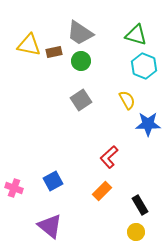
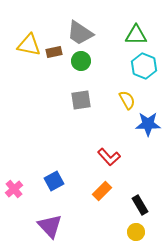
green triangle: rotated 15 degrees counterclockwise
gray square: rotated 25 degrees clockwise
red L-shape: rotated 90 degrees counterclockwise
blue square: moved 1 px right
pink cross: moved 1 px down; rotated 30 degrees clockwise
purple triangle: rotated 8 degrees clockwise
